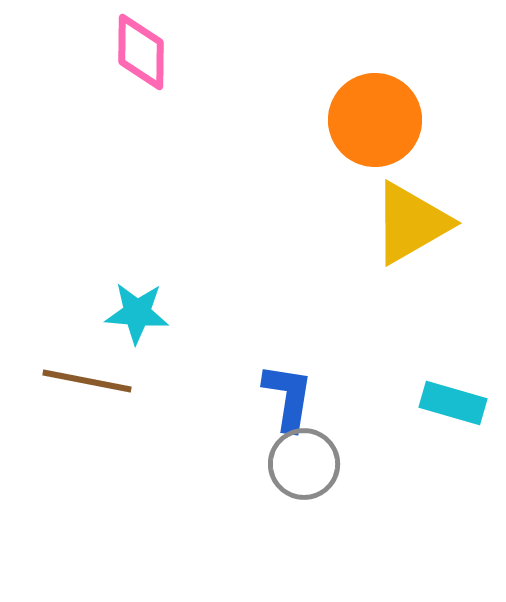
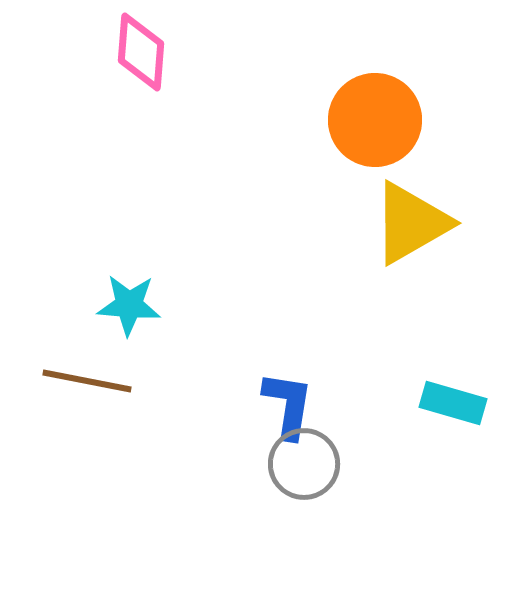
pink diamond: rotated 4 degrees clockwise
cyan star: moved 8 px left, 8 px up
blue L-shape: moved 8 px down
